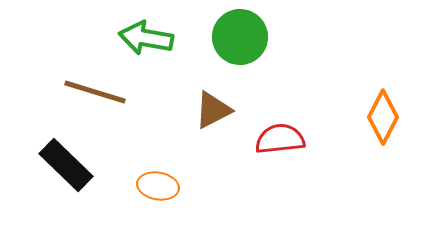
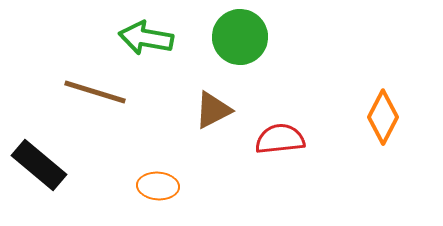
black rectangle: moved 27 px left; rotated 4 degrees counterclockwise
orange ellipse: rotated 6 degrees counterclockwise
